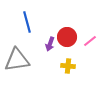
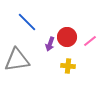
blue line: rotated 30 degrees counterclockwise
